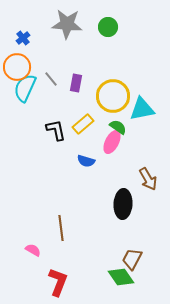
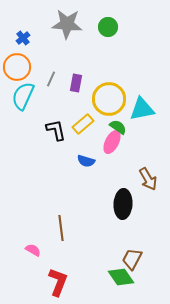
gray line: rotated 63 degrees clockwise
cyan semicircle: moved 2 px left, 8 px down
yellow circle: moved 4 px left, 3 px down
